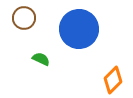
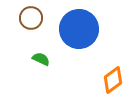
brown circle: moved 7 px right
orange diamond: rotated 8 degrees clockwise
